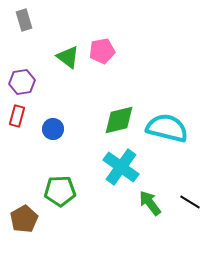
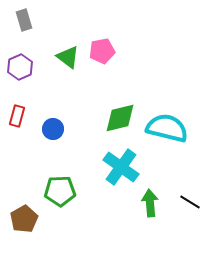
purple hexagon: moved 2 px left, 15 px up; rotated 15 degrees counterclockwise
green diamond: moved 1 px right, 2 px up
green arrow: rotated 32 degrees clockwise
